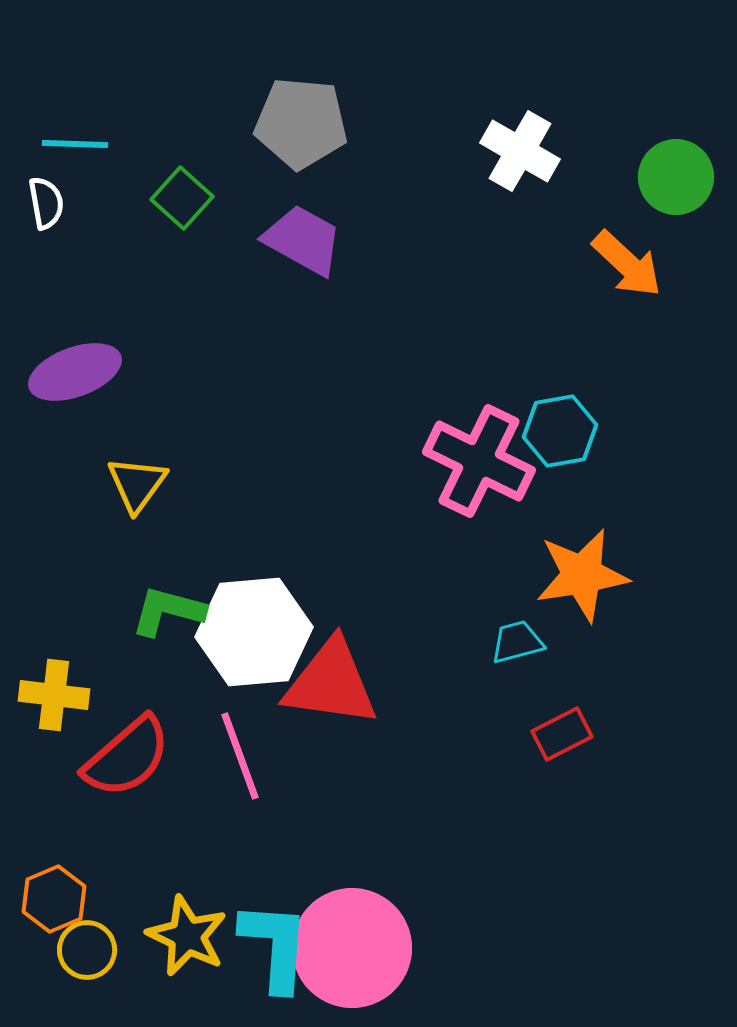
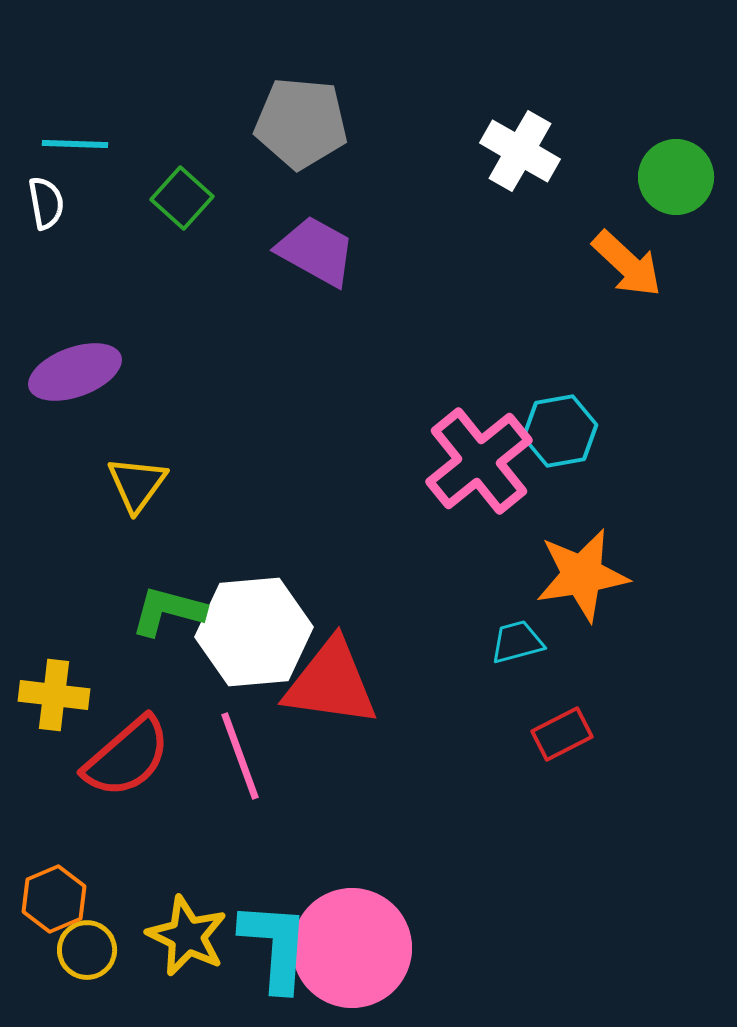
purple trapezoid: moved 13 px right, 11 px down
pink cross: rotated 25 degrees clockwise
